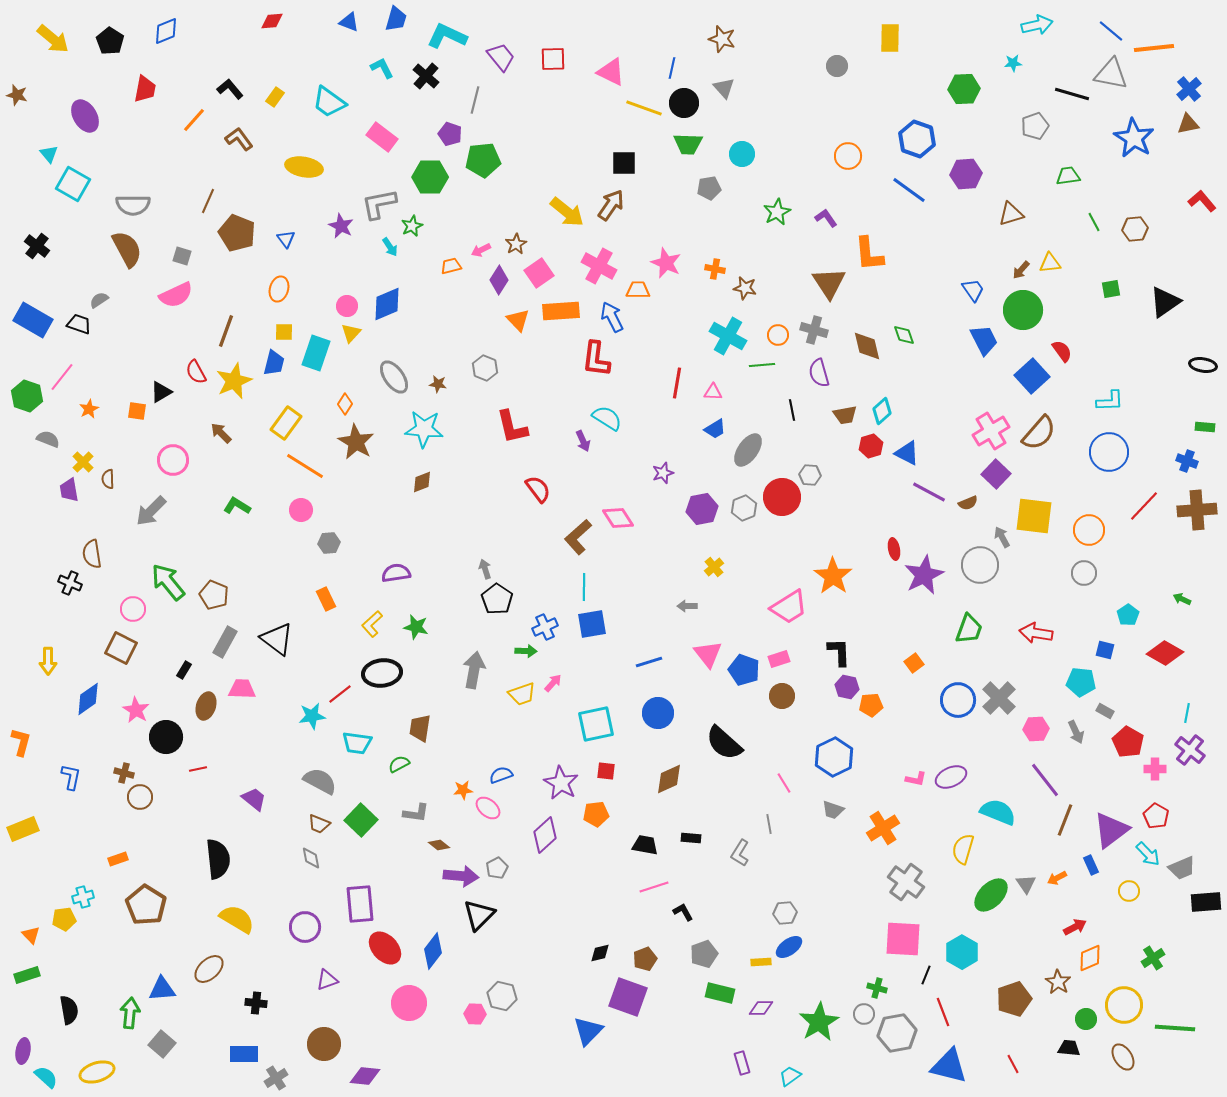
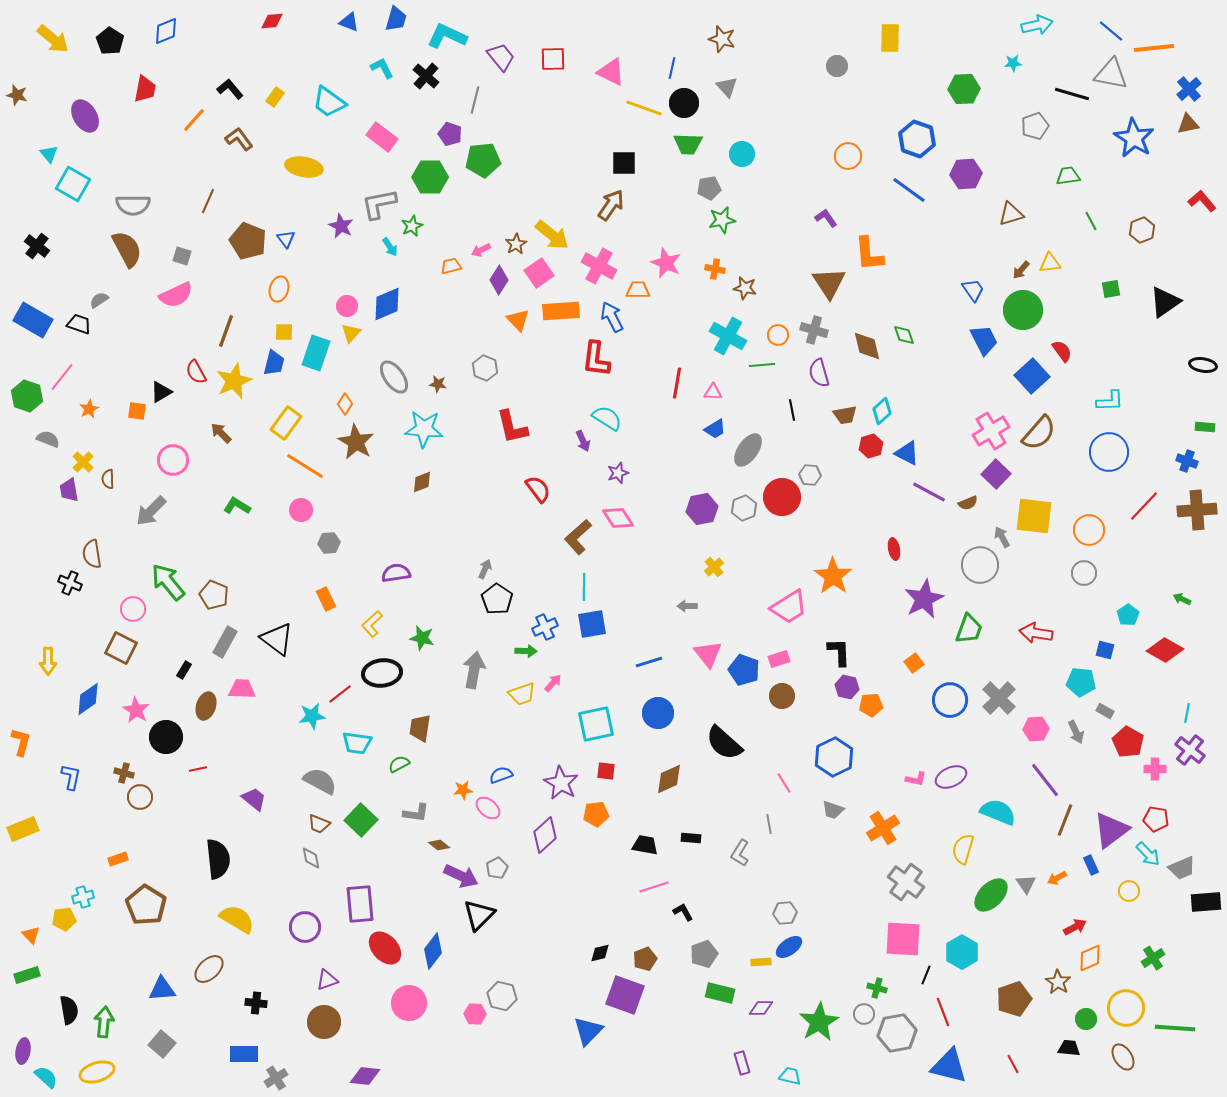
gray triangle at (724, 88): moved 3 px right, 1 px up
yellow arrow at (567, 212): moved 15 px left, 23 px down
green star at (777, 212): moved 55 px left, 8 px down; rotated 16 degrees clockwise
green line at (1094, 222): moved 3 px left, 1 px up
brown hexagon at (1135, 229): moved 7 px right, 1 px down; rotated 15 degrees counterclockwise
brown pentagon at (237, 233): moved 11 px right, 8 px down
purple star at (663, 473): moved 45 px left
gray arrow at (485, 569): rotated 42 degrees clockwise
purple star at (924, 575): moved 24 px down
green star at (416, 627): moved 6 px right, 11 px down
red diamond at (1165, 653): moved 3 px up
blue circle at (958, 700): moved 8 px left
red pentagon at (1156, 816): moved 3 px down; rotated 20 degrees counterclockwise
purple arrow at (461, 876): rotated 20 degrees clockwise
purple square at (628, 997): moved 3 px left, 2 px up
yellow circle at (1124, 1005): moved 2 px right, 3 px down
green arrow at (130, 1013): moved 26 px left, 9 px down
brown circle at (324, 1044): moved 22 px up
cyan trapezoid at (790, 1076): rotated 50 degrees clockwise
